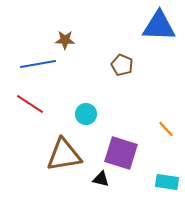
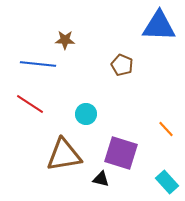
blue line: rotated 16 degrees clockwise
cyan rectangle: rotated 40 degrees clockwise
